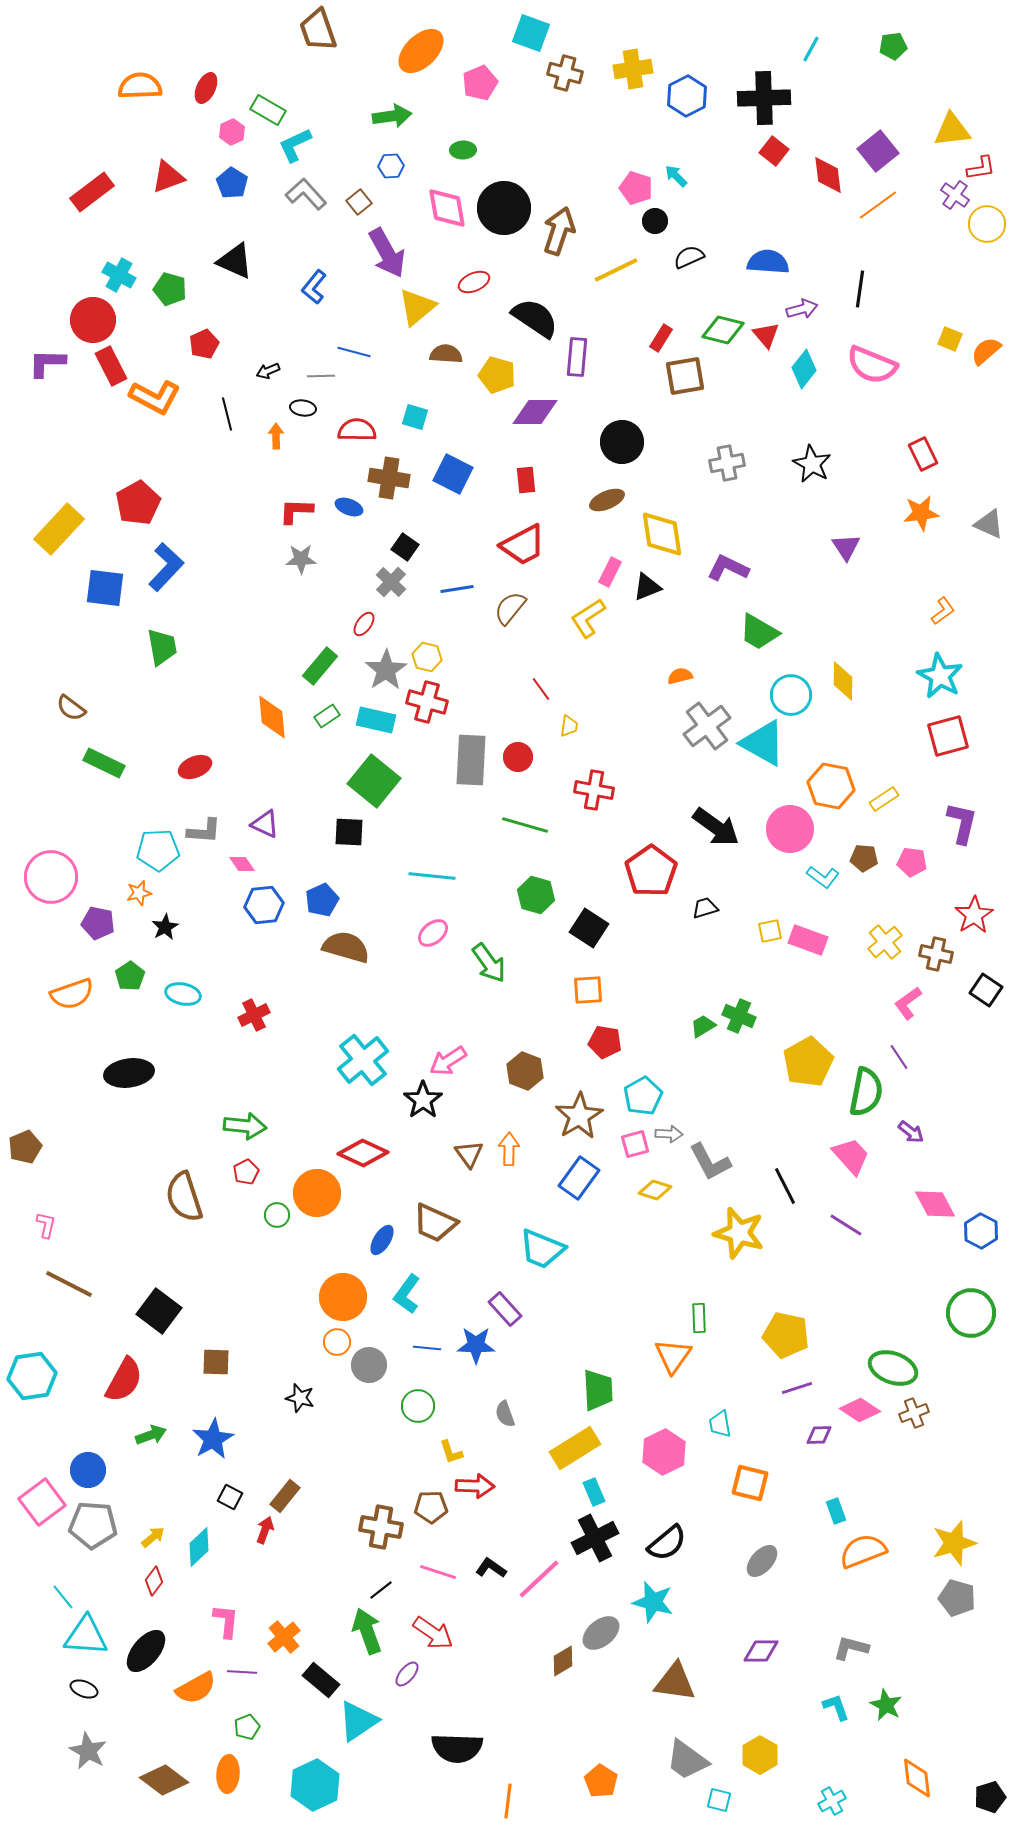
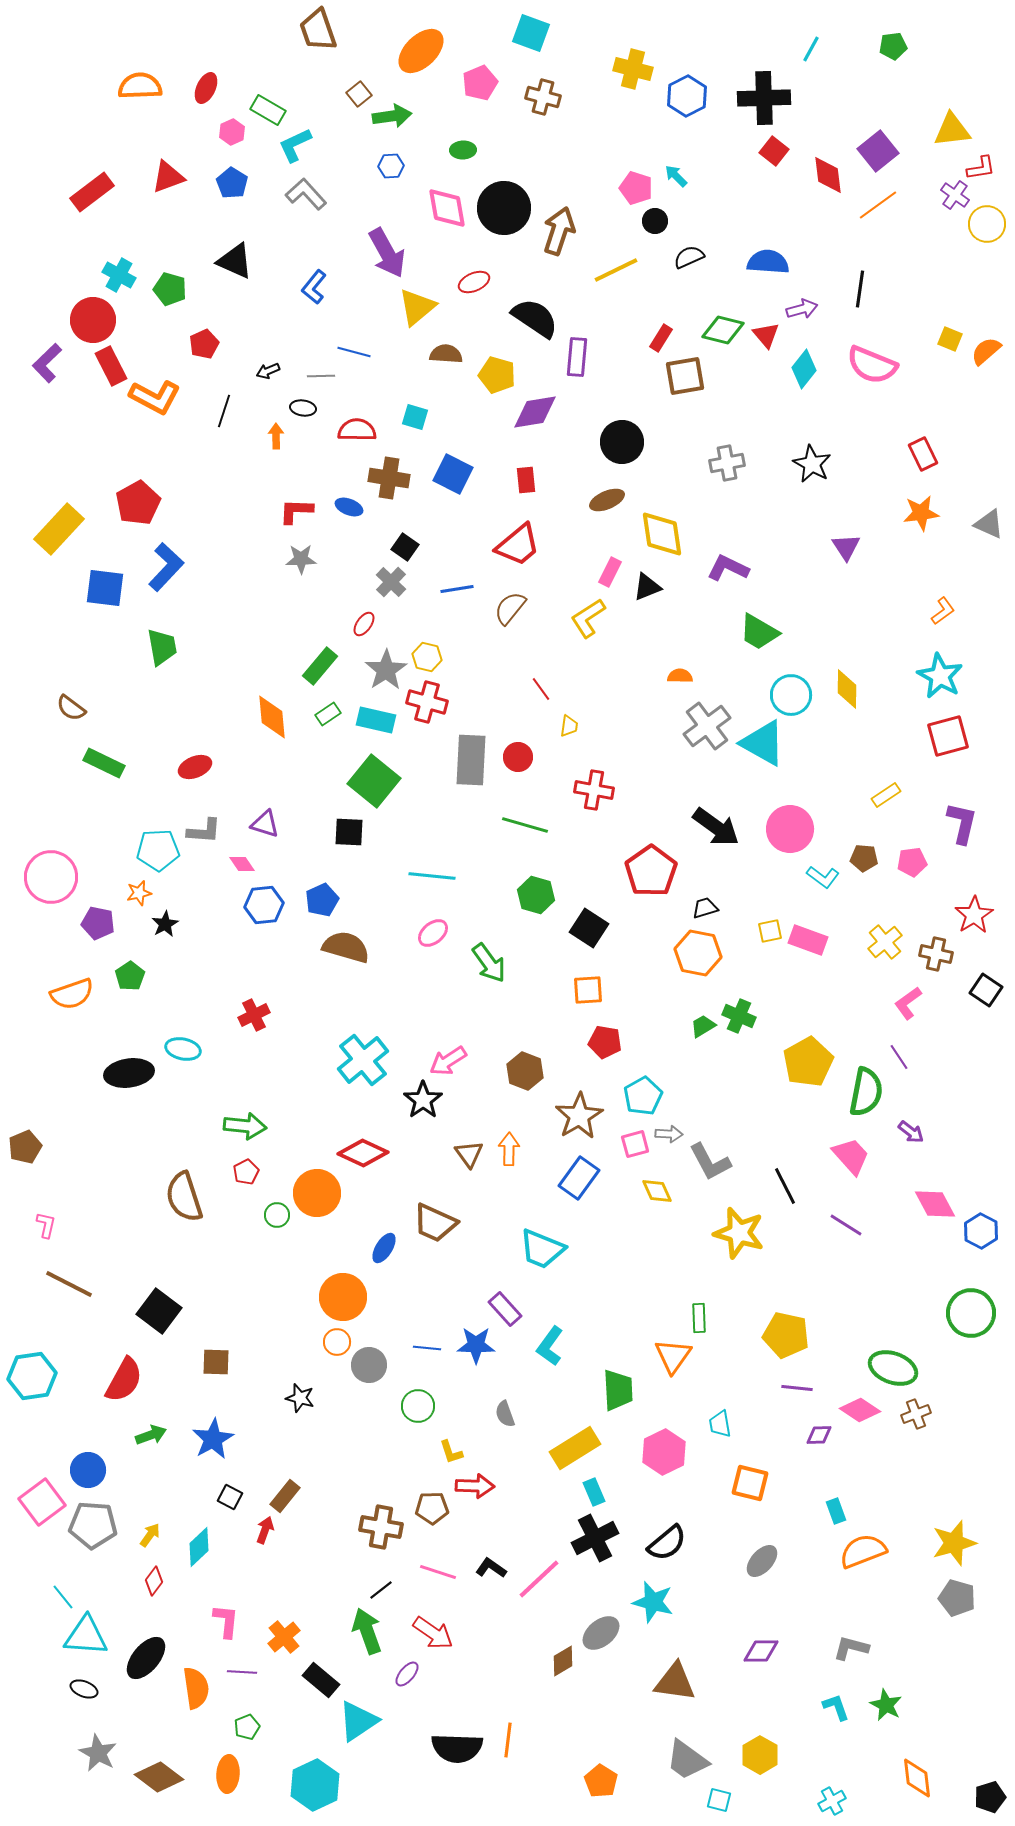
yellow cross at (633, 69): rotated 24 degrees clockwise
brown cross at (565, 73): moved 22 px left, 24 px down
brown square at (359, 202): moved 108 px up
purple L-shape at (47, 363): rotated 45 degrees counterclockwise
purple diamond at (535, 412): rotated 9 degrees counterclockwise
black line at (227, 414): moved 3 px left, 3 px up; rotated 32 degrees clockwise
red trapezoid at (523, 545): moved 5 px left; rotated 12 degrees counterclockwise
orange semicircle at (680, 676): rotated 15 degrees clockwise
yellow diamond at (843, 681): moved 4 px right, 8 px down
green rectangle at (327, 716): moved 1 px right, 2 px up
orange hexagon at (831, 786): moved 133 px left, 167 px down
yellow rectangle at (884, 799): moved 2 px right, 4 px up
purple triangle at (265, 824): rotated 8 degrees counterclockwise
pink pentagon at (912, 862): rotated 16 degrees counterclockwise
black star at (165, 927): moved 3 px up
cyan ellipse at (183, 994): moved 55 px down
yellow diamond at (655, 1190): moved 2 px right, 1 px down; rotated 48 degrees clockwise
blue ellipse at (382, 1240): moved 2 px right, 8 px down
cyan L-shape at (407, 1294): moved 143 px right, 52 px down
purple line at (797, 1388): rotated 24 degrees clockwise
green trapezoid at (598, 1390): moved 20 px right
brown cross at (914, 1413): moved 2 px right, 1 px down
brown pentagon at (431, 1507): moved 1 px right, 1 px down
yellow arrow at (153, 1537): moved 3 px left, 2 px up; rotated 15 degrees counterclockwise
black ellipse at (146, 1651): moved 7 px down
orange semicircle at (196, 1688): rotated 69 degrees counterclockwise
gray star at (88, 1751): moved 10 px right, 2 px down
brown diamond at (164, 1780): moved 5 px left, 3 px up
orange line at (508, 1801): moved 61 px up
